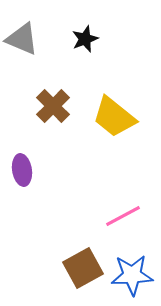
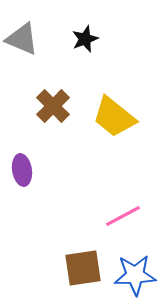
brown square: rotated 21 degrees clockwise
blue star: moved 3 px right
